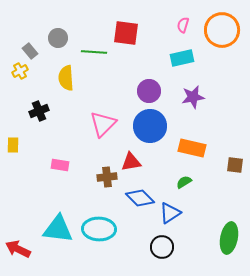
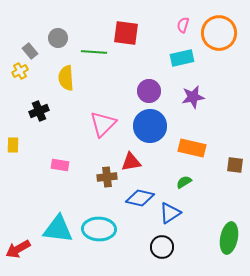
orange circle: moved 3 px left, 3 px down
blue diamond: rotated 32 degrees counterclockwise
red arrow: rotated 55 degrees counterclockwise
